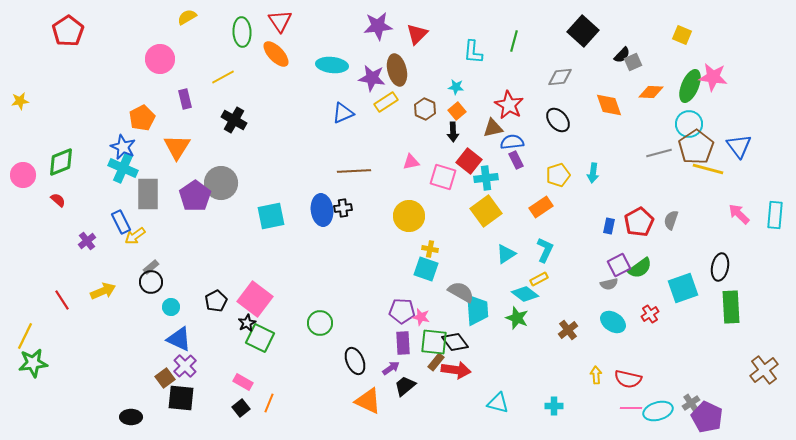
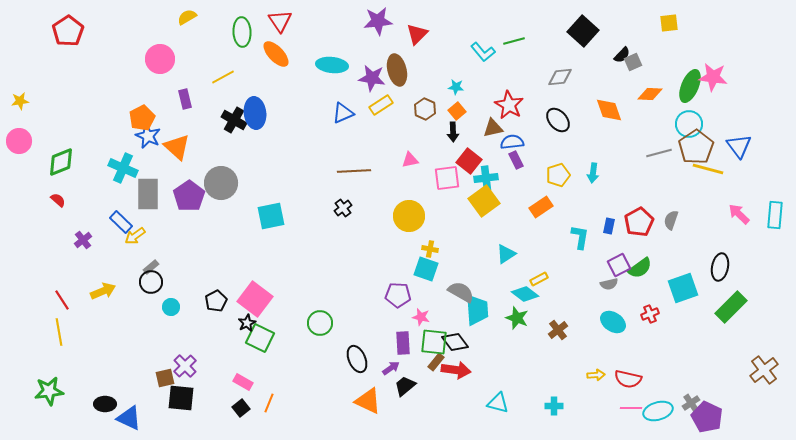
purple star at (378, 26): moved 5 px up
yellow square at (682, 35): moved 13 px left, 12 px up; rotated 30 degrees counterclockwise
green line at (514, 41): rotated 60 degrees clockwise
cyan L-shape at (473, 52): moved 10 px right; rotated 45 degrees counterclockwise
orange diamond at (651, 92): moved 1 px left, 2 px down
yellow rectangle at (386, 102): moved 5 px left, 3 px down
orange diamond at (609, 105): moved 5 px down
blue star at (123, 147): moved 25 px right, 11 px up
orange triangle at (177, 147): rotated 20 degrees counterclockwise
pink triangle at (411, 162): moved 1 px left, 2 px up
pink circle at (23, 175): moved 4 px left, 34 px up
pink square at (443, 177): moved 4 px right, 1 px down; rotated 24 degrees counterclockwise
purple pentagon at (195, 196): moved 6 px left
black cross at (343, 208): rotated 30 degrees counterclockwise
blue ellipse at (322, 210): moved 67 px left, 97 px up
yellow square at (486, 211): moved 2 px left, 10 px up
blue rectangle at (121, 222): rotated 20 degrees counterclockwise
purple cross at (87, 241): moved 4 px left, 1 px up
cyan L-shape at (545, 250): moved 35 px right, 13 px up; rotated 15 degrees counterclockwise
green rectangle at (731, 307): rotated 48 degrees clockwise
purple pentagon at (402, 311): moved 4 px left, 16 px up
red cross at (650, 314): rotated 12 degrees clockwise
brown cross at (568, 330): moved 10 px left
yellow line at (25, 336): moved 34 px right, 4 px up; rotated 36 degrees counterclockwise
blue triangle at (179, 339): moved 50 px left, 79 px down
black ellipse at (355, 361): moved 2 px right, 2 px up
green star at (33, 363): moved 16 px right, 28 px down
yellow arrow at (596, 375): rotated 90 degrees clockwise
brown square at (165, 378): rotated 24 degrees clockwise
black ellipse at (131, 417): moved 26 px left, 13 px up
